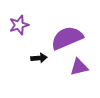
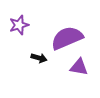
black arrow: rotated 21 degrees clockwise
purple triangle: rotated 24 degrees clockwise
